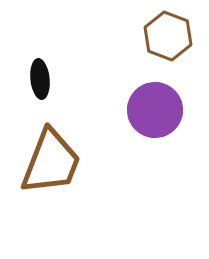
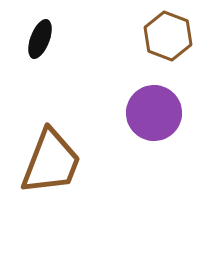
black ellipse: moved 40 px up; rotated 27 degrees clockwise
purple circle: moved 1 px left, 3 px down
